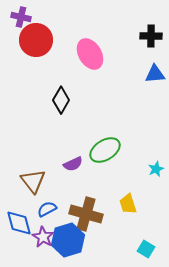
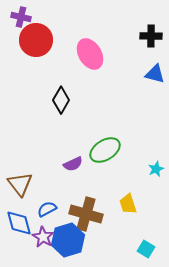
blue triangle: rotated 20 degrees clockwise
brown triangle: moved 13 px left, 3 px down
